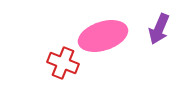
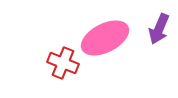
pink ellipse: moved 2 px right, 2 px down; rotated 9 degrees counterclockwise
